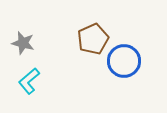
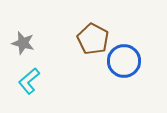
brown pentagon: rotated 20 degrees counterclockwise
